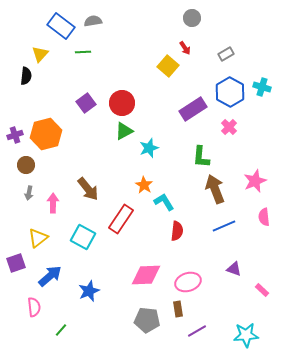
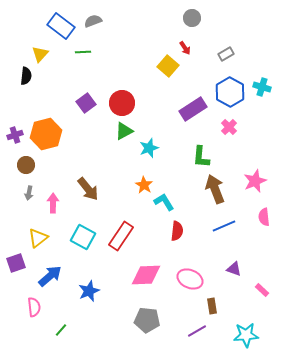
gray semicircle at (93, 21): rotated 12 degrees counterclockwise
red rectangle at (121, 219): moved 17 px down
pink ellipse at (188, 282): moved 2 px right, 3 px up; rotated 40 degrees clockwise
brown rectangle at (178, 309): moved 34 px right, 3 px up
